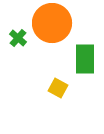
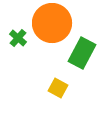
green rectangle: moved 3 px left, 6 px up; rotated 28 degrees clockwise
